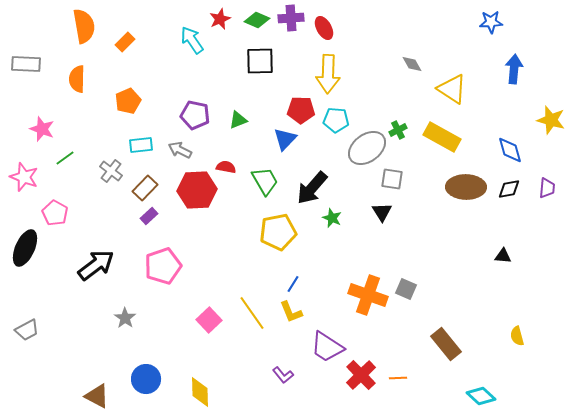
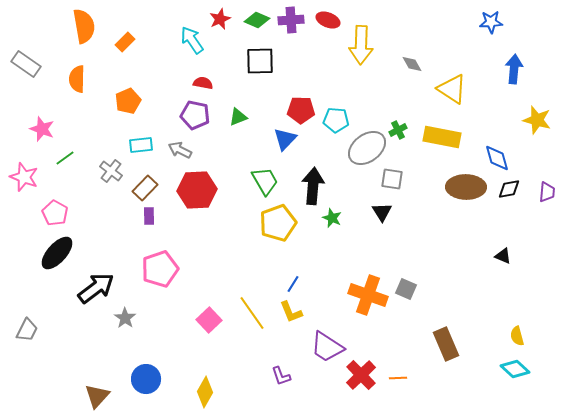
purple cross at (291, 18): moved 2 px down
red ellipse at (324, 28): moved 4 px right, 8 px up; rotated 40 degrees counterclockwise
gray rectangle at (26, 64): rotated 32 degrees clockwise
yellow arrow at (328, 74): moved 33 px right, 29 px up
green triangle at (238, 120): moved 3 px up
yellow star at (551, 120): moved 14 px left
yellow rectangle at (442, 137): rotated 18 degrees counterclockwise
blue diamond at (510, 150): moved 13 px left, 8 px down
red semicircle at (226, 167): moved 23 px left, 84 px up
black arrow at (312, 188): moved 1 px right, 2 px up; rotated 144 degrees clockwise
purple trapezoid at (547, 188): moved 4 px down
purple rectangle at (149, 216): rotated 48 degrees counterclockwise
yellow pentagon at (278, 232): moved 9 px up; rotated 9 degrees counterclockwise
black ellipse at (25, 248): moved 32 px right, 5 px down; rotated 18 degrees clockwise
black triangle at (503, 256): rotated 18 degrees clockwise
black arrow at (96, 265): moved 23 px down
pink pentagon at (163, 266): moved 3 px left, 3 px down
gray trapezoid at (27, 330): rotated 35 degrees counterclockwise
brown rectangle at (446, 344): rotated 16 degrees clockwise
purple L-shape at (283, 375): moved 2 px left, 1 px down; rotated 20 degrees clockwise
yellow diamond at (200, 392): moved 5 px right; rotated 32 degrees clockwise
brown triangle at (97, 396): rotated 44 degrees clockwise
cyan diamond at (481, 396): moved 34 px right, 27 px up
